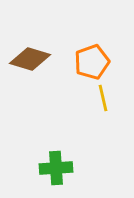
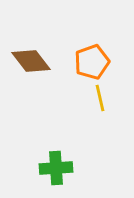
brown diamond: moved 1 px right, 2 px down; rotated 36 degrees clockwise
yellow line: moved 3 px left
